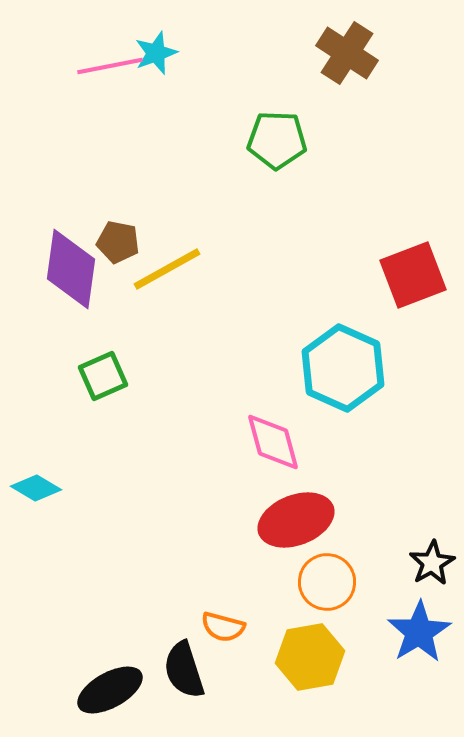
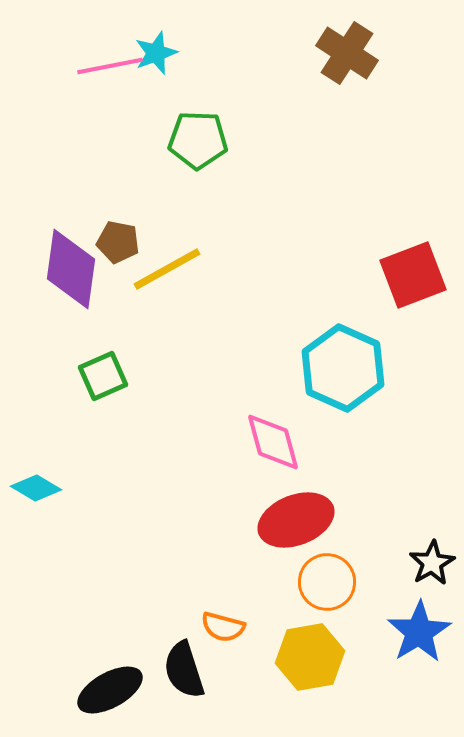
green pentagon: moved 79 px left
